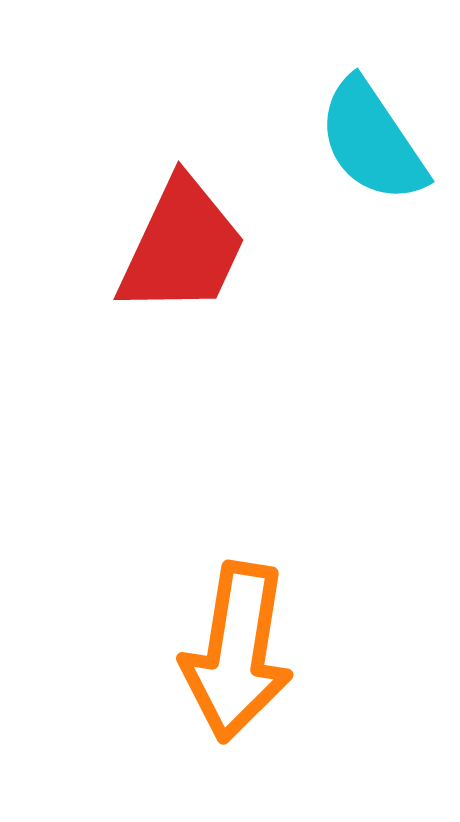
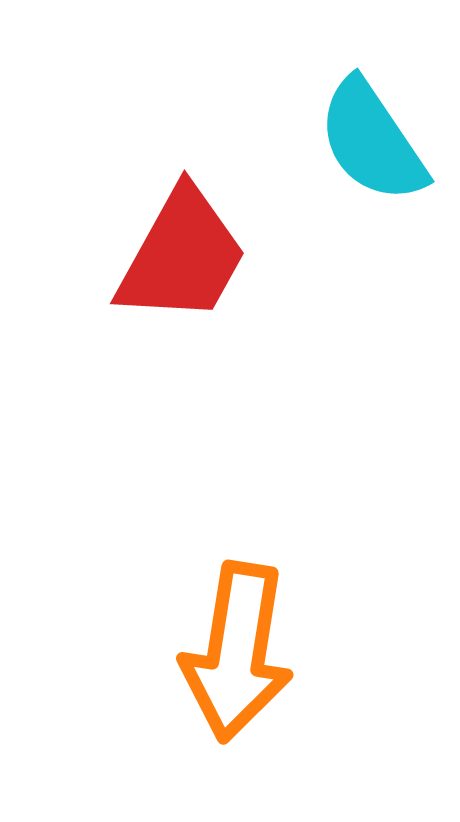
red trapezoid: moved 9 px down; rotated 4 degrees clockwise
